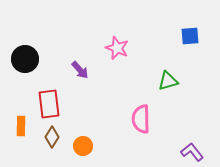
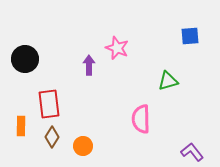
purple arrow: moved 9 px right, 5 px up; rotated 138 degrees counterclockwise
